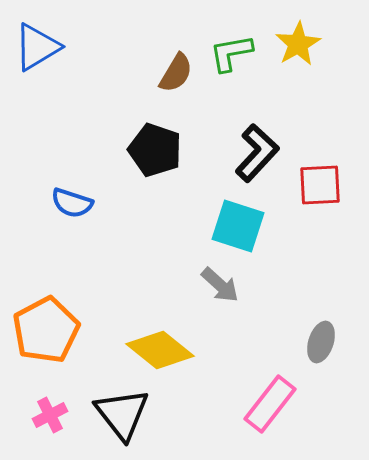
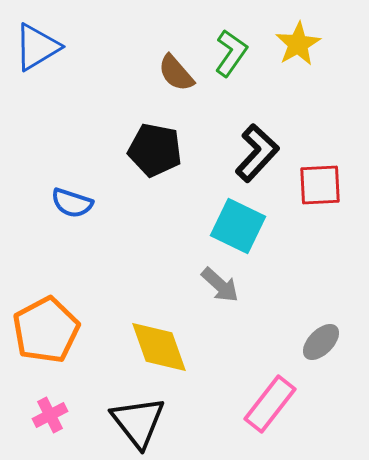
green L-shape: rotated 135 degrees clockwise
brown semicircle: rotated 108 degrees clockwise
black pentagon: rotated 8 degrees counterclockwise
cyan square: rotated 8 degrees clockwise
gray ellipse: rotated 27 degrees clockwise
yellow diamond: moved 1 px left, 3 px up; rotated 32 degrees clockwise
black triangle: moved 16 px right, 8 px down
